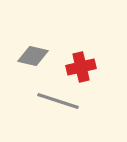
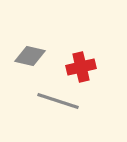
gray diamond: moved 3 px left
